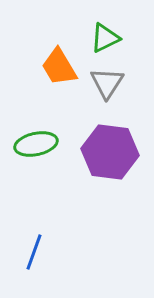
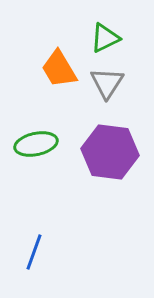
orange trapezoid: moved 2 px down
